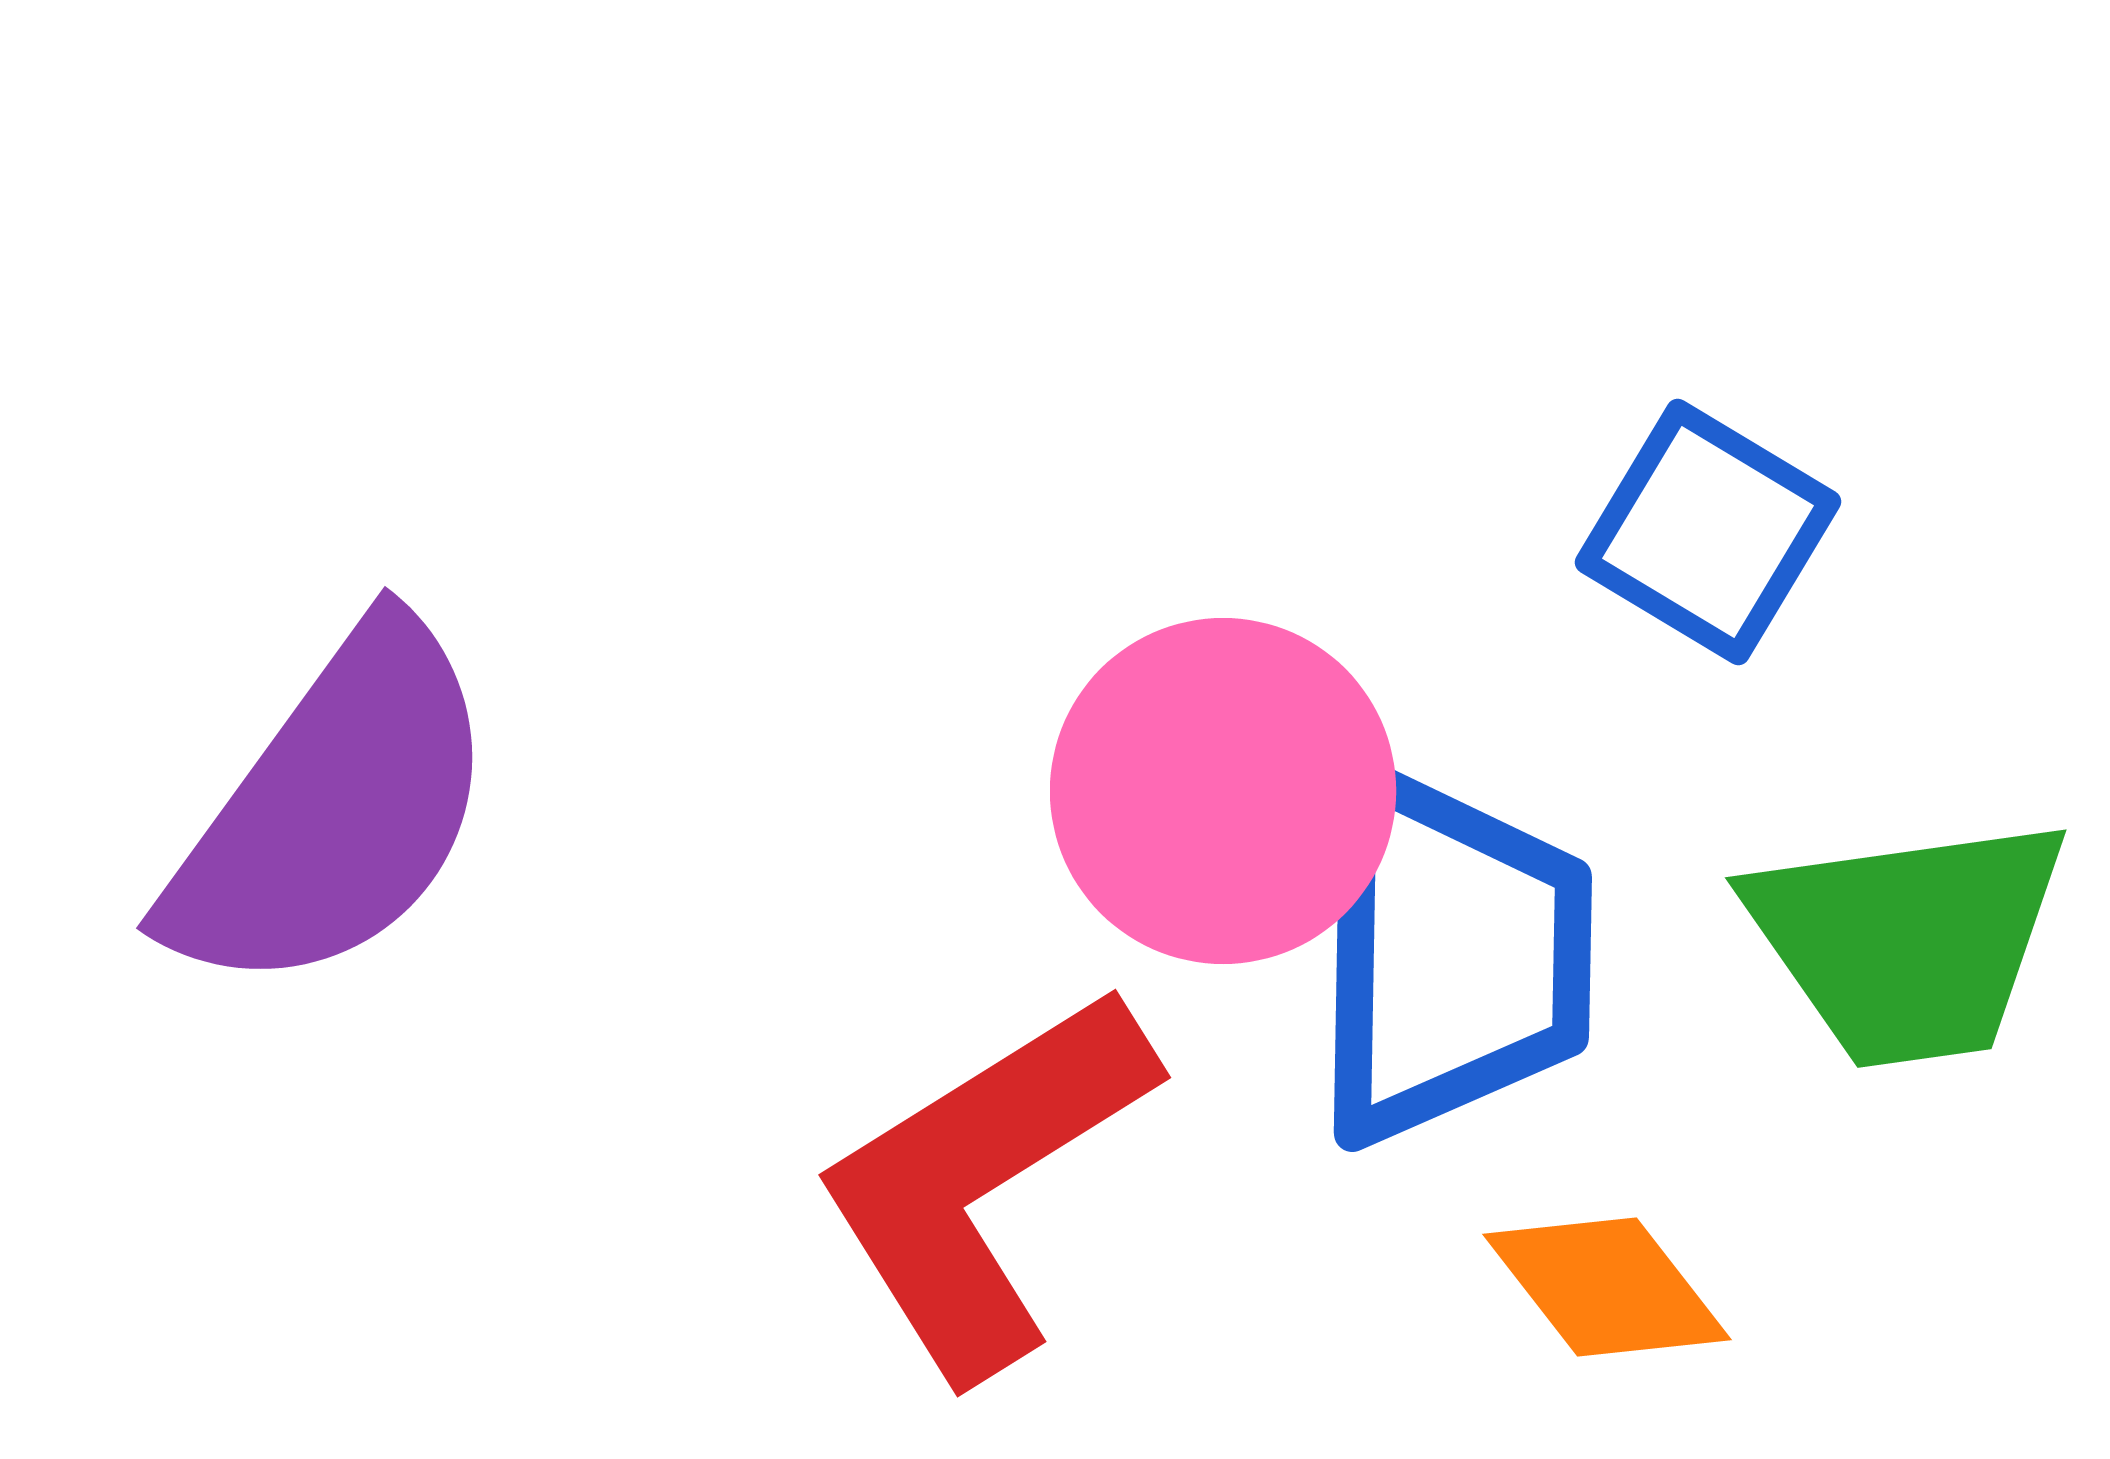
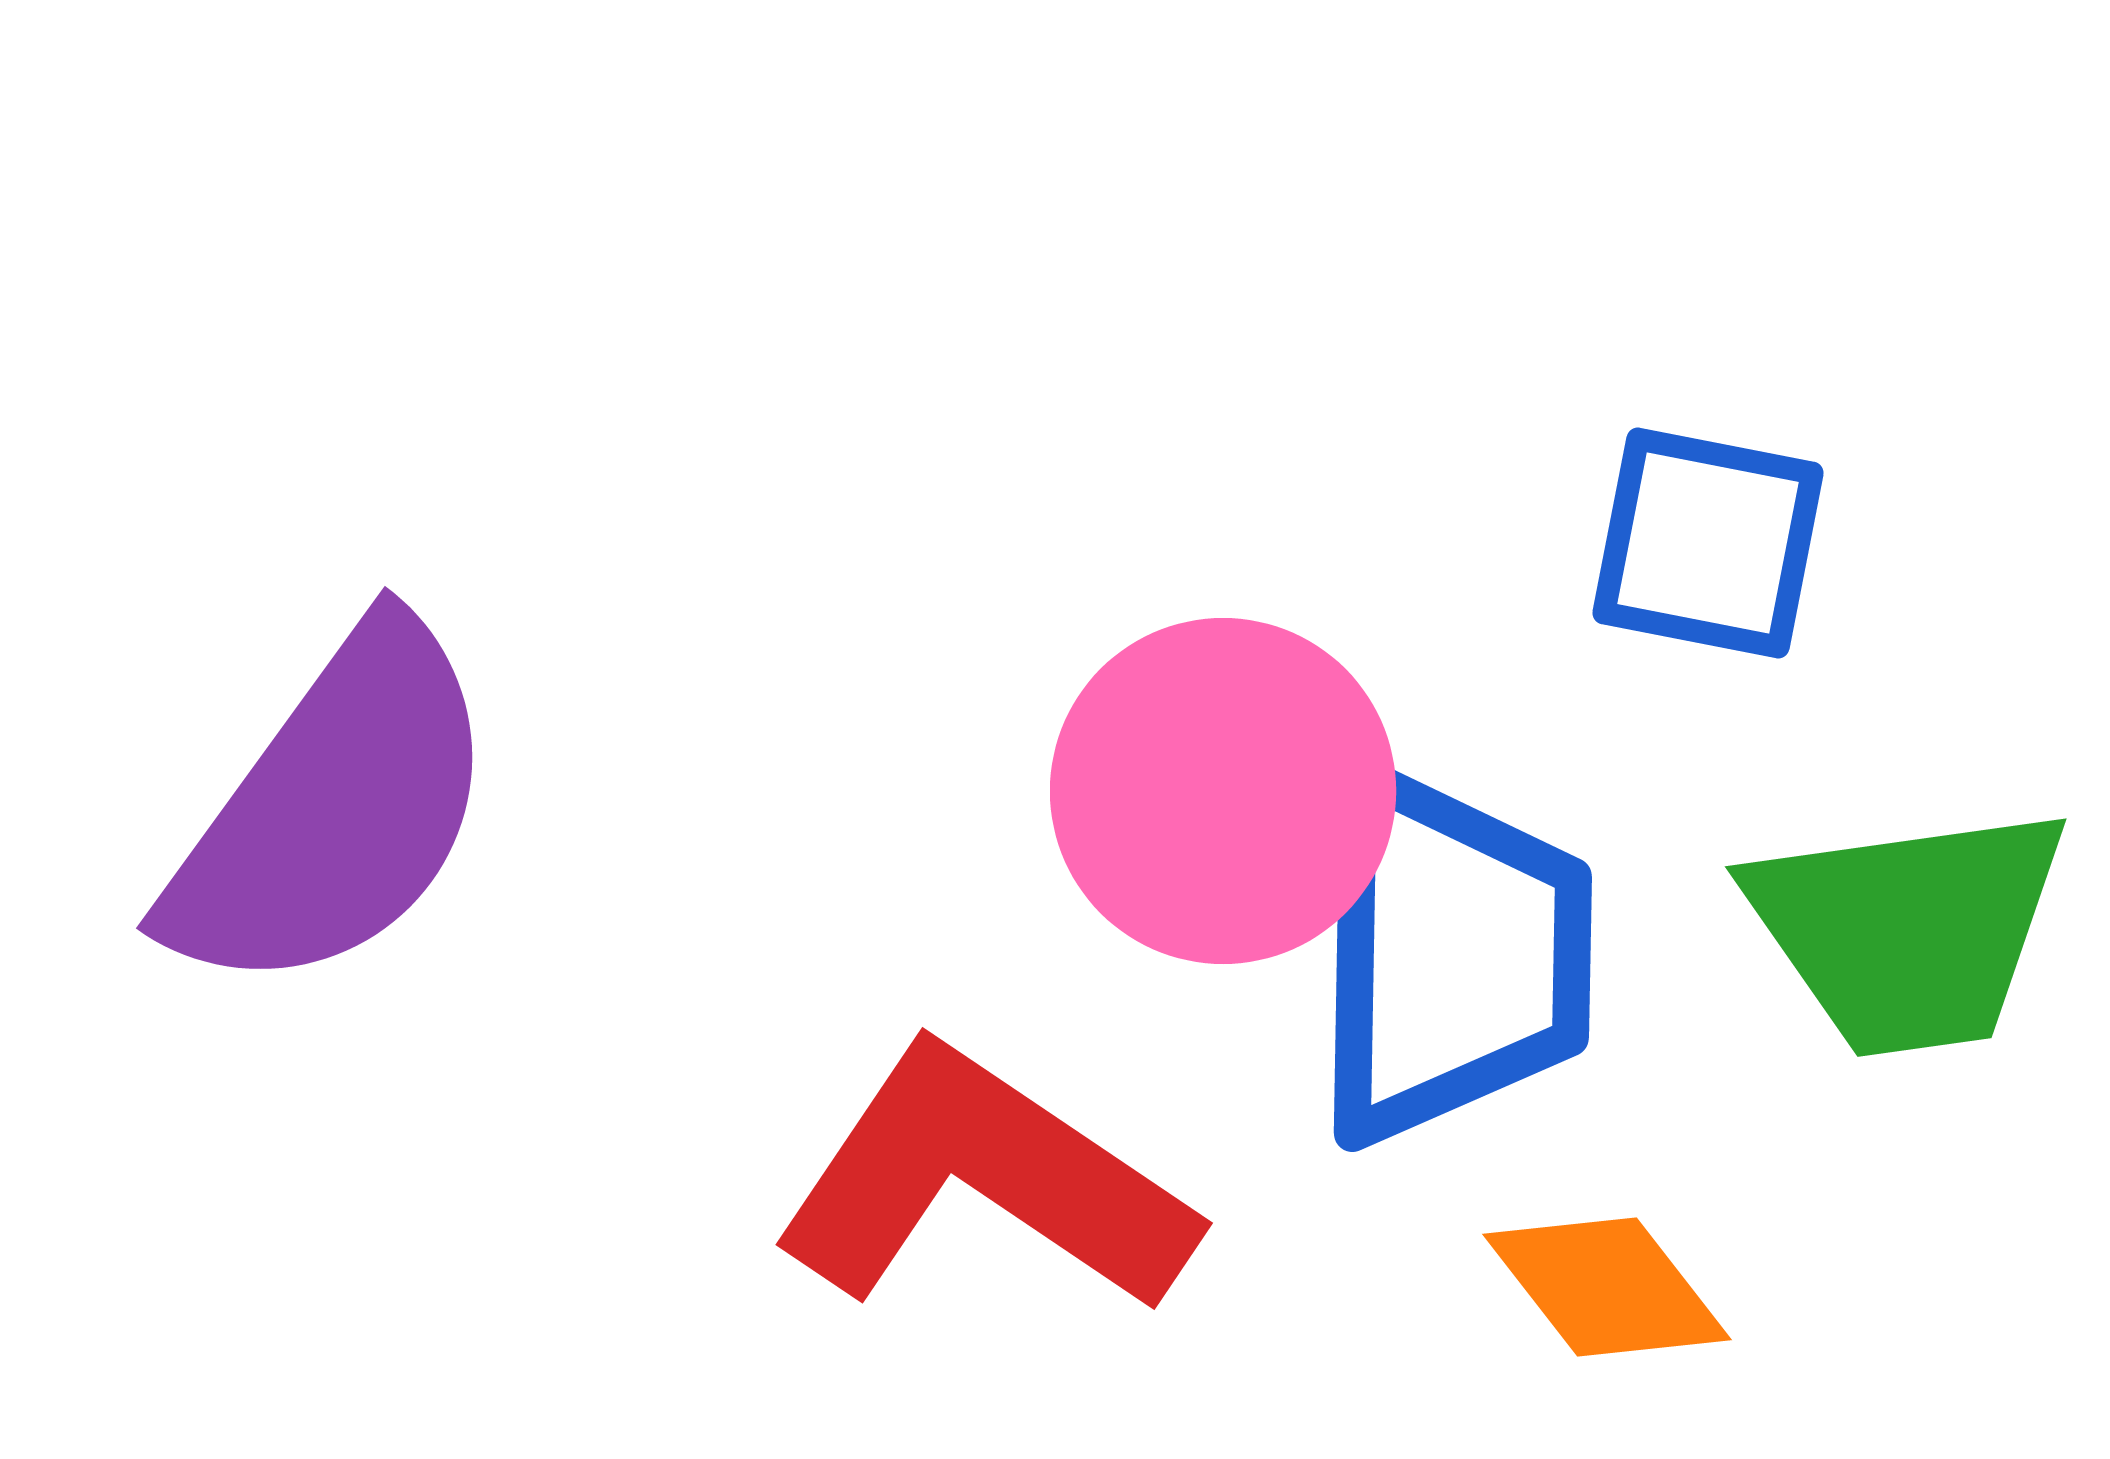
blue square: moved 11 px down; rotated 20 degrees counterclockwise
green trapezoid: moved 11 px up
red L-shape: rotated 66 degrees clockwise
